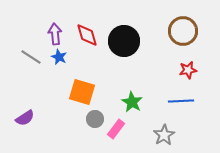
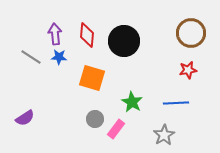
brown circle: moved 8 px right, 2 px down
red diamond: rotated 20 degrees clockwise
blue star: rotated 21 degrees counterclockwise
orange square: moved 10 px right, 14 px up
blue line: moved 5 px left, 2 px down
